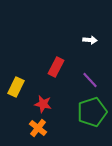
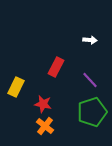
orange cross: moved 7 px right, 2 px up
